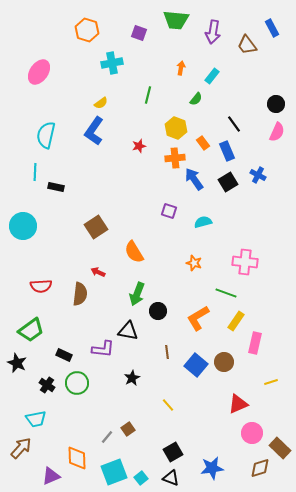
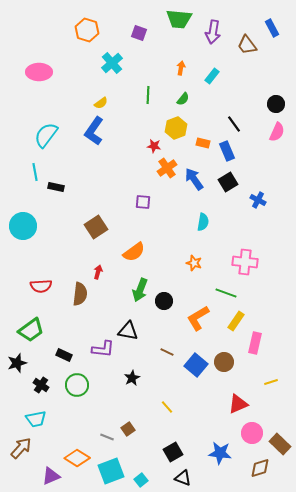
green trapezoid at (176, 20): moved 3 px right, 1 px up
cyan cross at (112, 63): rotated 30 degrees counterclockwise
pink ellipse at (39, 72): rotated 55 degrees clockwise
green line at (148, 95): rotated 12 degrees counterclockwise
green semicircle at (196, 99): moved 13 px left
yellow hexagon at (176, 128): rotated 20 degrees clockwise
cyan semicircle at (46, 135): rotated 24 degrees clockwise
orange rectangle at (203, 143): rotated 40 degrees counterclockwise
red star at (139, 146): moved 15 px right; rotated 24 degrees clockwise
orange cross at (175, 158): moved 8 px left, 10 px down; rotated 30 degrees counterclockwise
cyan line at (35, 172): rotated 12 degrees counterclockwise
blue cross at (258, 175): moved 25 px down
purple square at (169, 211): moved 26 px left, 9 px up; rotated 14 degrees counterclockwise
cyan semicircle at (203, 222): rotated 114 degrees clockwise
orange semicircle at (134, 252): rotated 95 degrees counterclockwise
red arrow at (98, 272): rotated 80 degrees clockwise
green arrow at (137, 294): moved 3 px right, 4 px up
black circle at (158, 311): moved 6 px right, 10 px up
brown line at (167, 352): rotated 56 degrees counterclockwise
black star at (17, 363): rotated 30 degrees clockwise
green circle at (77, 383): moved 2 px down
black cross at (47, 385): moved 6 px left
yellow line at (168, 405): moved 1 px left, 2 px down
gray line at (107, 437): rotated 72 degrees clockwise
brown rectangle at (280, 448): moved 4 px up
orange diamond at (77, 458): rotated 55 degrees counterclockwise
blue star at (212, 468): moved 8 px right, 15 px up; rotated 15 degrees clockwise
cyan square at (114, 472): moved 3 px left, 1 px up
cyan square at (141, 478): moved 2 px down
black triangle at (171, 478): moved 12 px right
